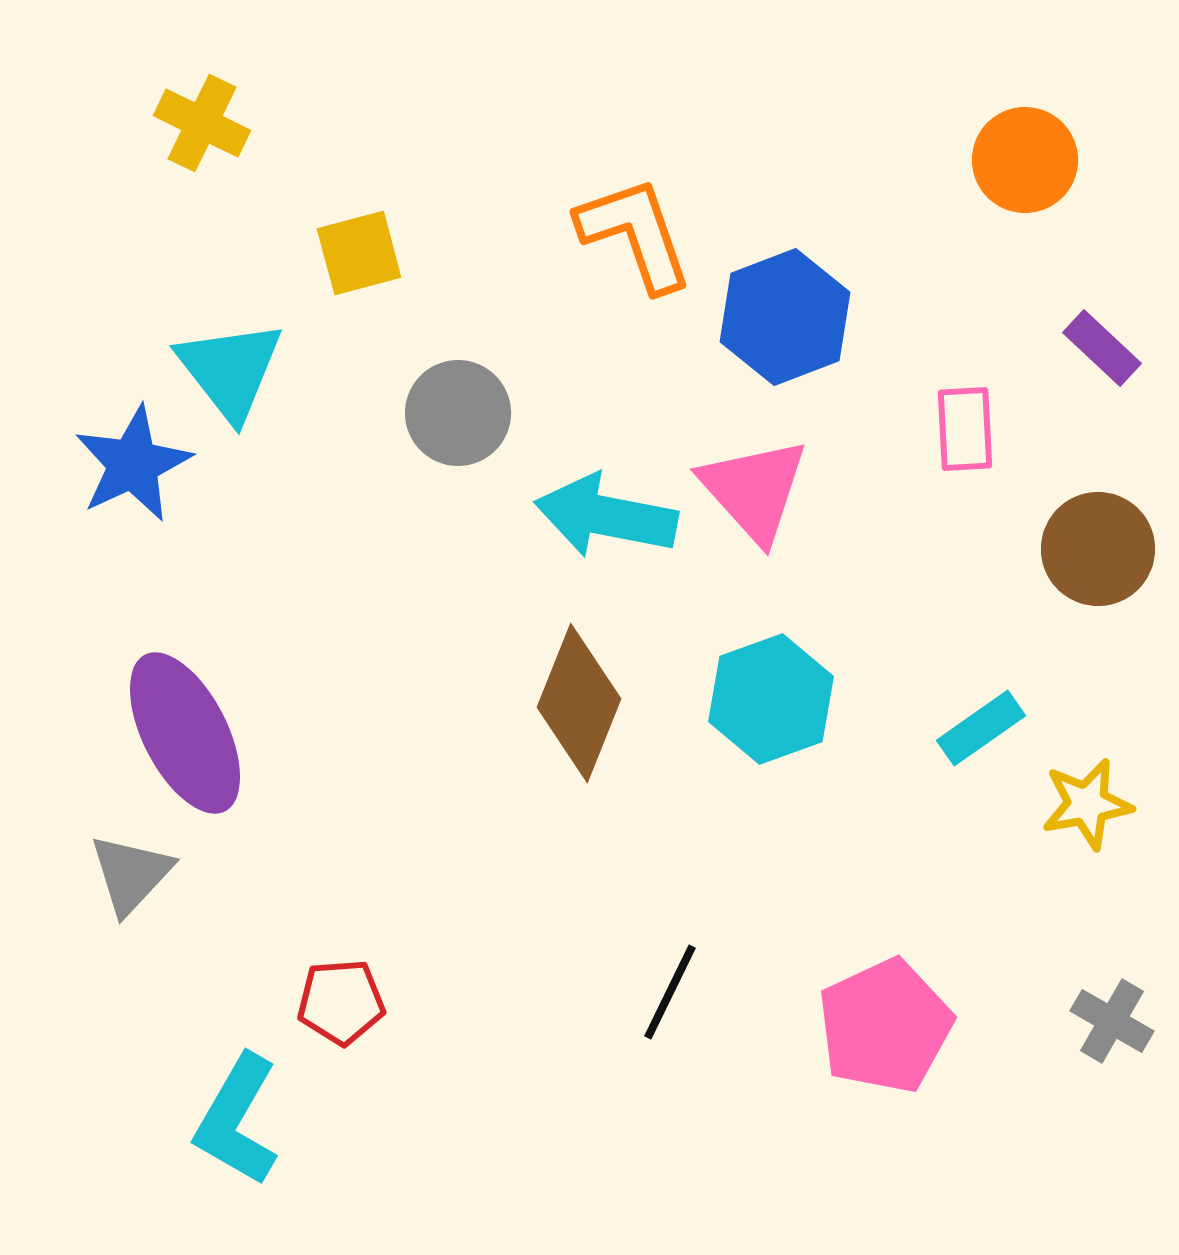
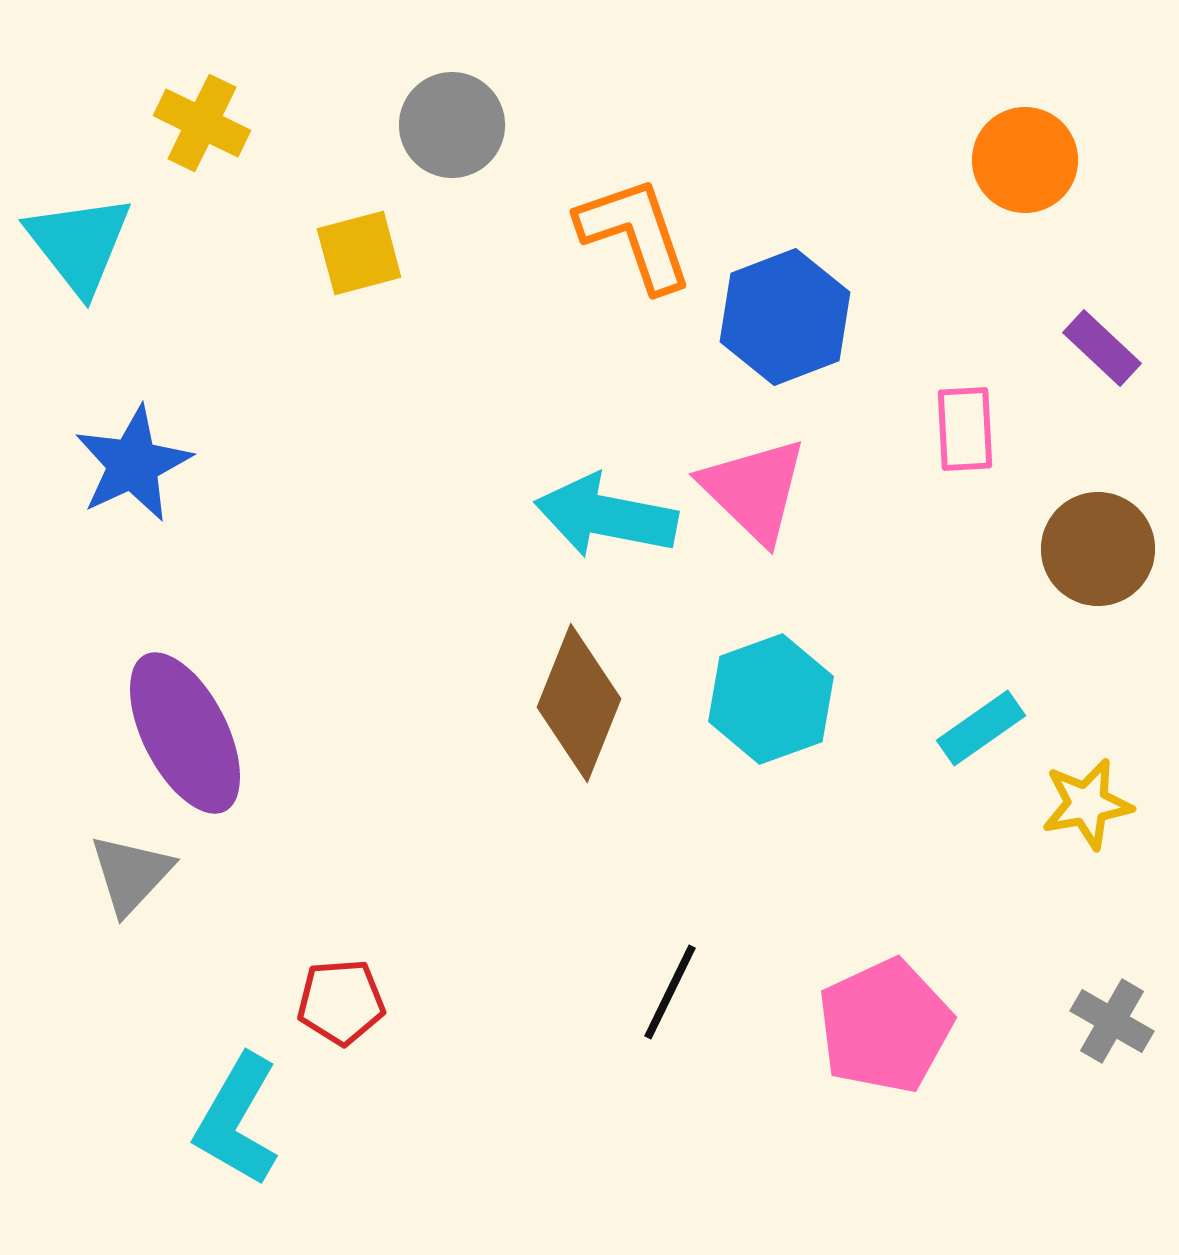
cyan triangle: moved 151 px left, 126 px up
gray circle: moved 6 px left, 288 px up
pink triangle: rotated 4 degrees counterclockwise
